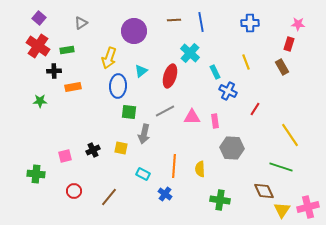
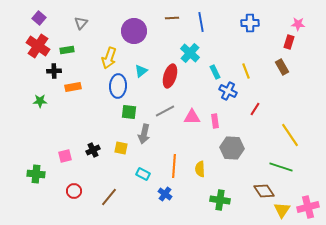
brown line at (174, 20): moved 2 px left, 2 px up
gray triangle at (81, 23): rotated 16 degrees counterclockwise
red rectangle at (289, 44): moved 2 px up
yellow line at (246, 62): moved 9 px down
brown diamond at (264, 191): rotated 10 degrees counterclockwise
